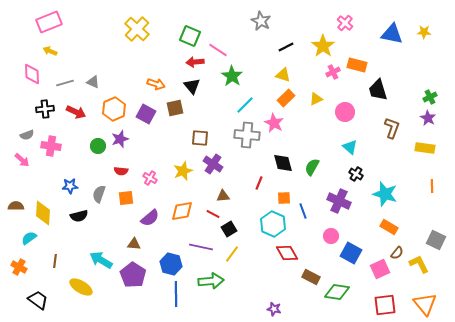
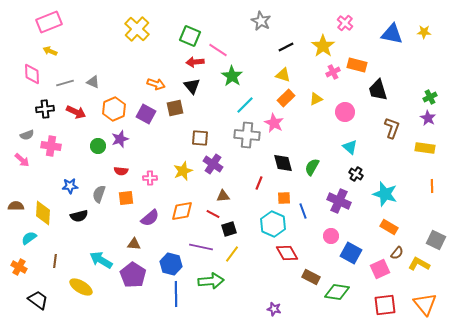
pink cross at (150, 178): rotated 32 degrees counterclockwise
black square at (229, 229): rotated 14 degrees clockwise
yellow L-shape at (419, 264): rotated 35 degrees counterclockwise
